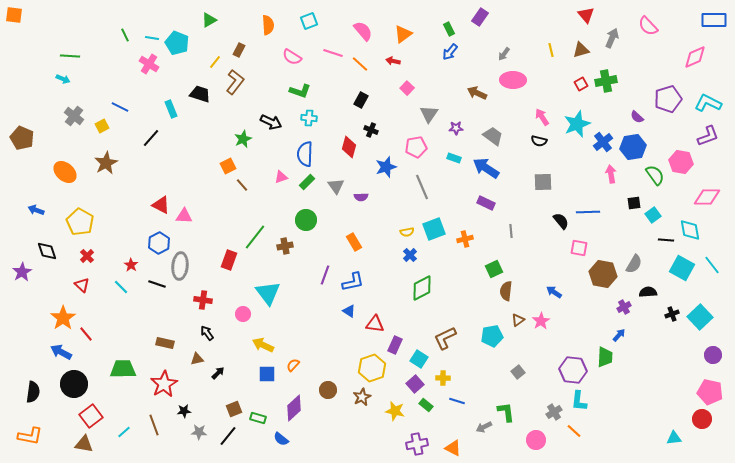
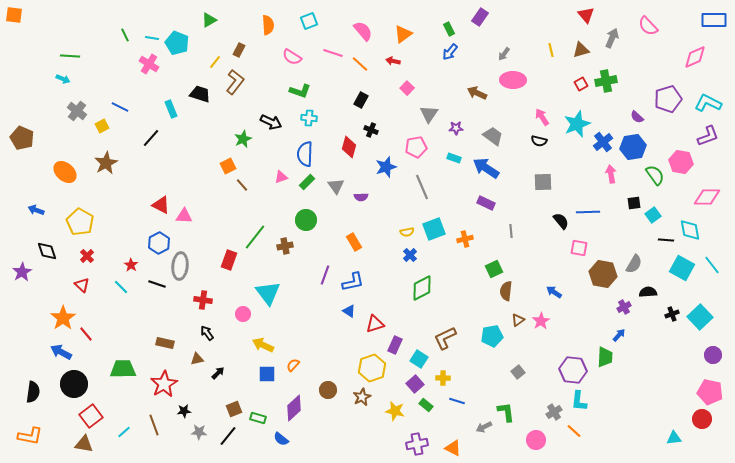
gray cross at (74, 116): moved 3 px right, 5 px up
red triangle at (375, 324): rotated 24 degrees counterclockwise
